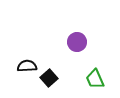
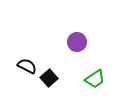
black semicircle: rotated 30 degrees clockwise
green trapezoid: rotated 100 degrees counterclockwise
